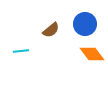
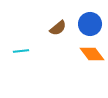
blue circle: moved 5 px right
brown semicircle: moved 7 px right, 2 px up
